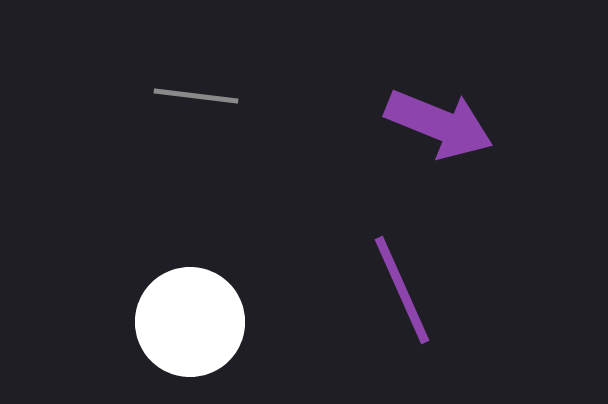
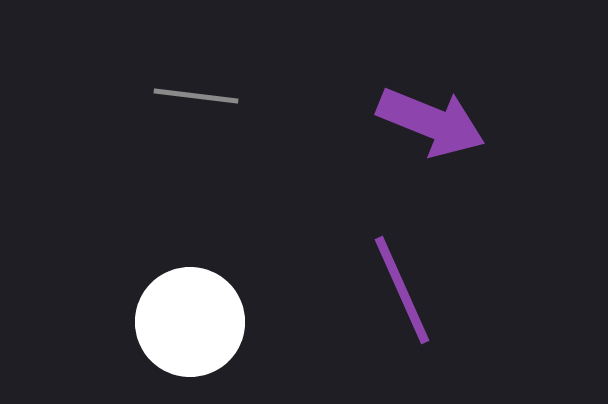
purple arrow: moved 8 px left, 2 px up
